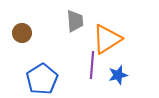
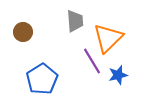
brown circle: moved 1 px right, 1 px up
orange triangle: moved 1 px right, 1 px up; rotated 12 degrees counterclockwise
purple line: moved 4 px up; rotated 36 degrees counterclockwise
